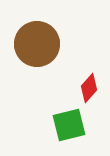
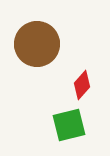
red diamond: moved 7 px left, 3 px up
